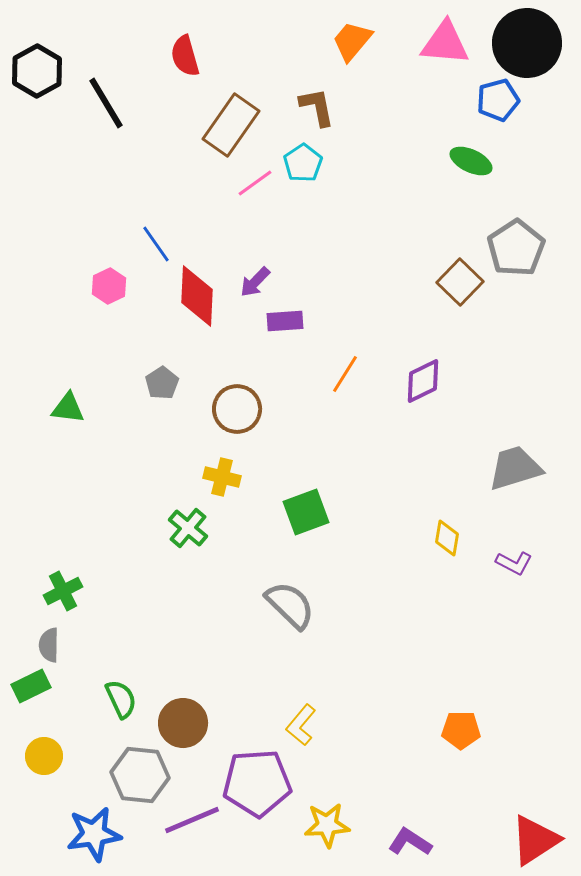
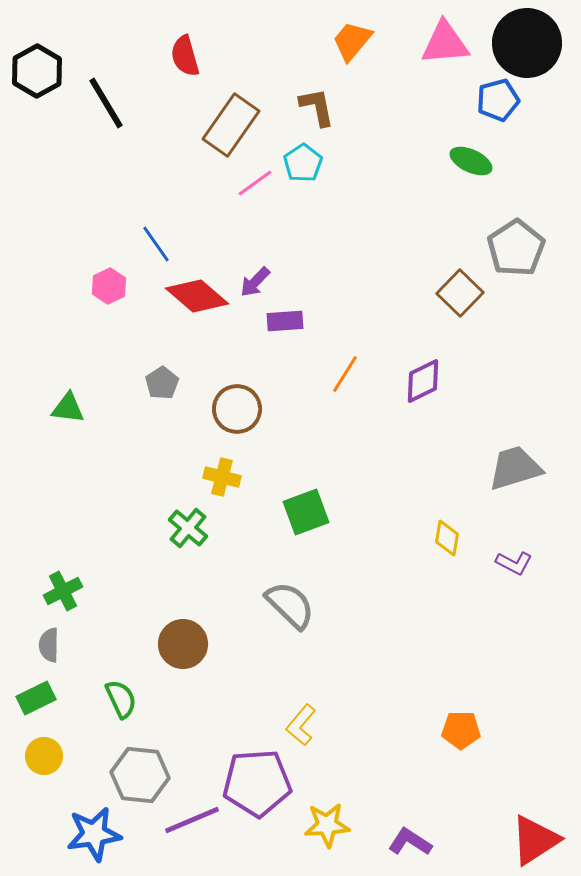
pink triangle at (445, 43): rotated 10 degrees counterclockwise
brown square at (460, 282): moved 11 px down
red diamond at (197, 296): rotated 52 degrees counterclockwise
green rectangle at (31, 686): moved 5 px right, 12 px down
brown circle at (183, 723): moved 79 px up
